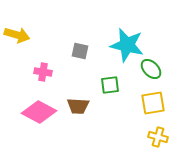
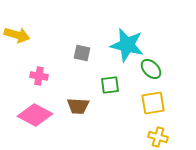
gray square: moved 2 px right, 2 px down
pink cross: moved 4 px left, 4 px down
pink diamond: moved 4 px left, 3 px down
